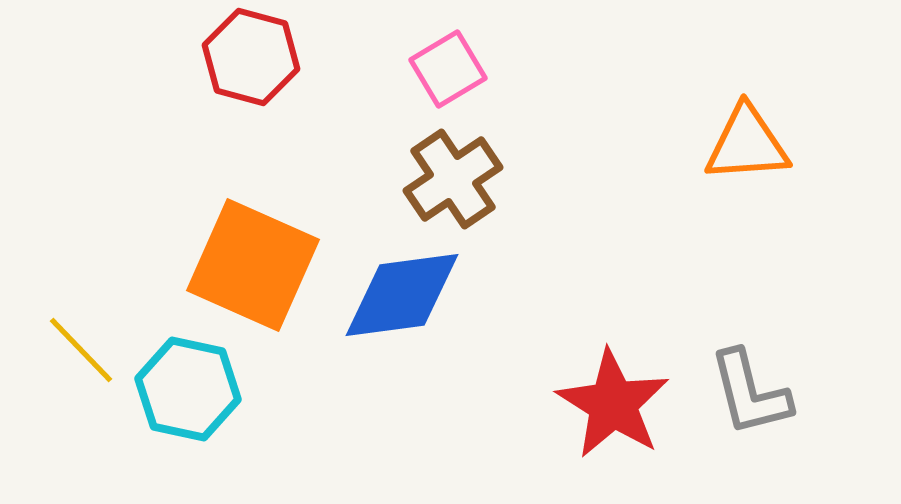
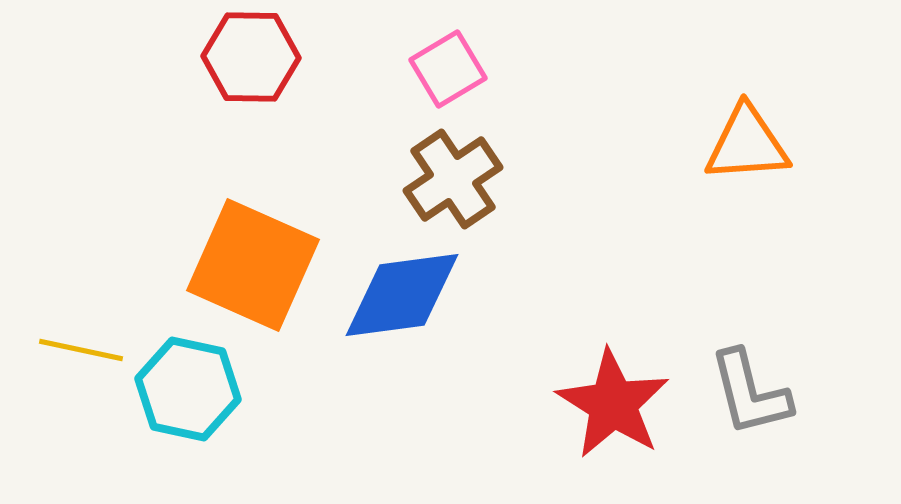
red hexagon: rotated 14 degrees counterclockwise
yellow line: rotated 34 degrees counterclockwise
